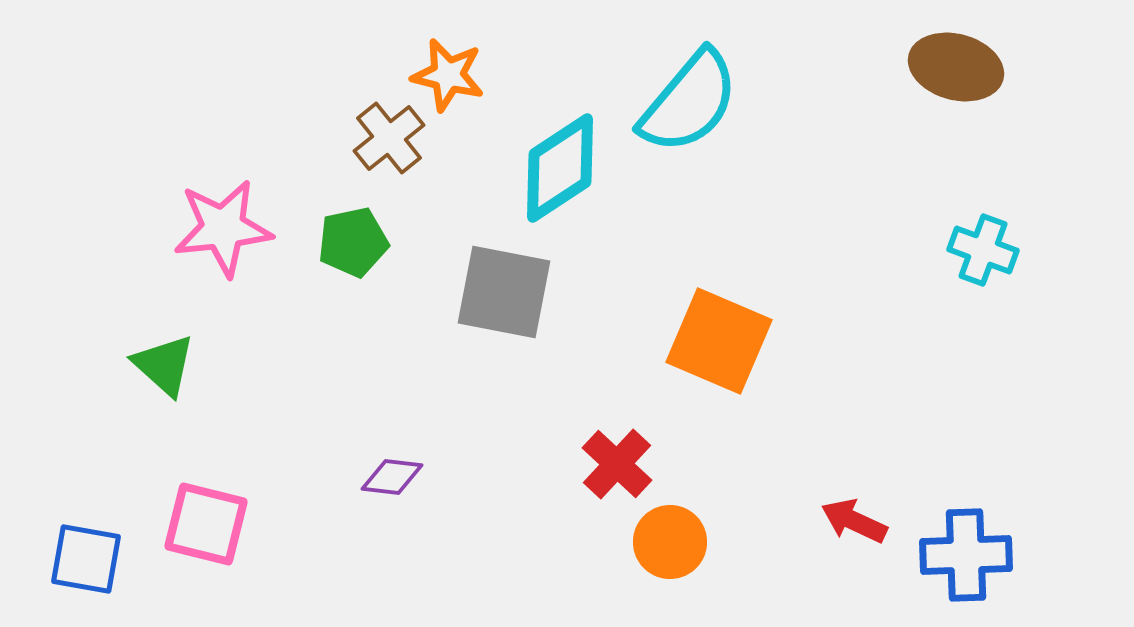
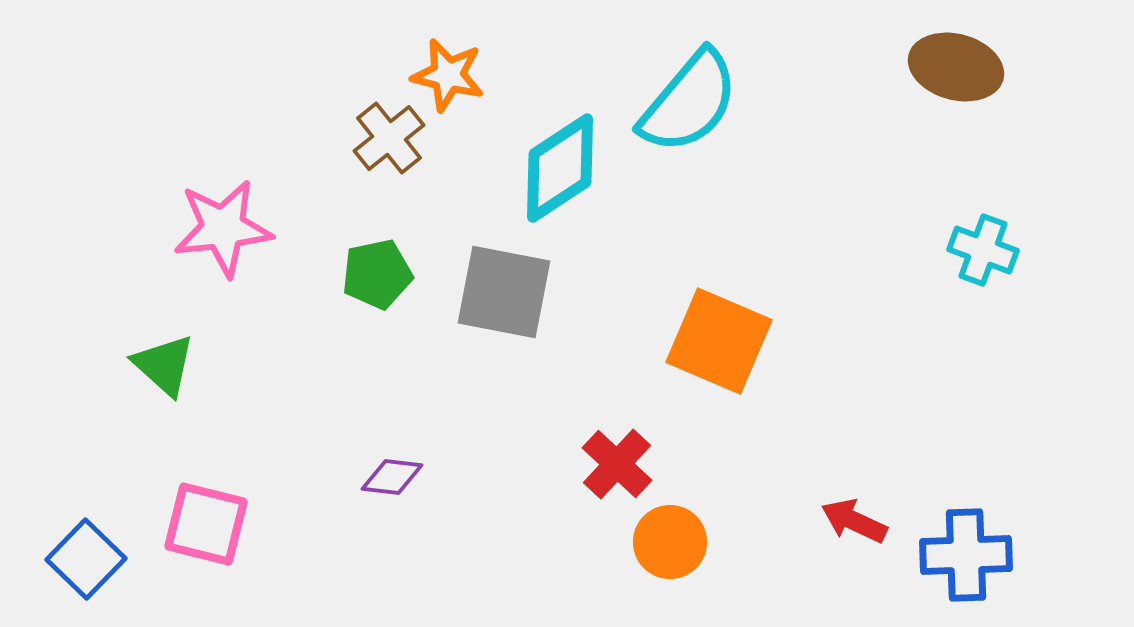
green pentagon: moved 24 px right, 32 px down
blue square: rotated 34 degrees clockwise
